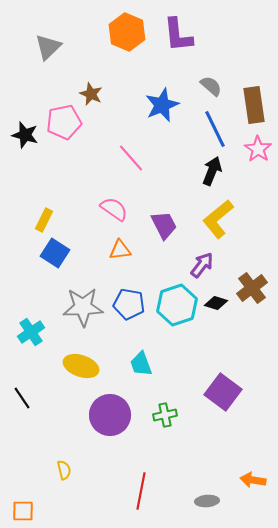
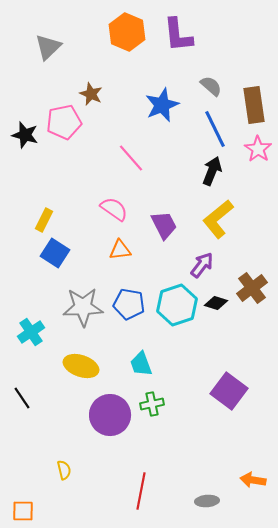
purple square: moved 6 px right, 1 px up
green cross: moved 13 px left, 11 px up
